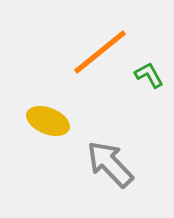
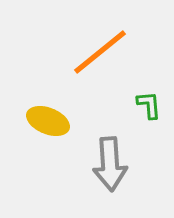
green L-shape: moved 30 px down; rotated 24 degrees clockwise
gray arrow: rotated 140 degrees counterclockwise
